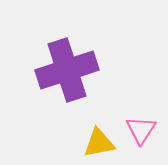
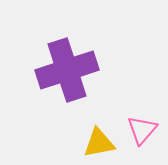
pink triangle: moved 1 px right; rotated 8 degrees clockwise
